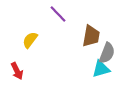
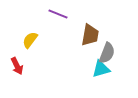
purple line: rotated 24 degrees counterclockwise
brown trapezoid: moved 1 px left, 1 px up
red arrow: moved 5 px up
